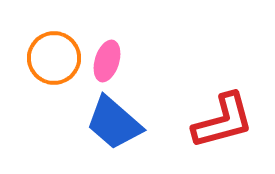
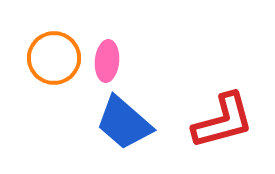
pink ellipse: rotated 12 degrees counterclockwise
blue trapezoid: moved 10 px right
